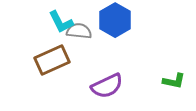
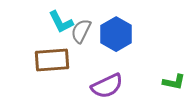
blue hexagon: moved 1 px right, 14 px down
gray semicircle: moved 2 px right; rotated 70 degrees counterclockwise
brown rectangle: rotated 20 degrees clockwise
green L-shape: moved 1 px down
